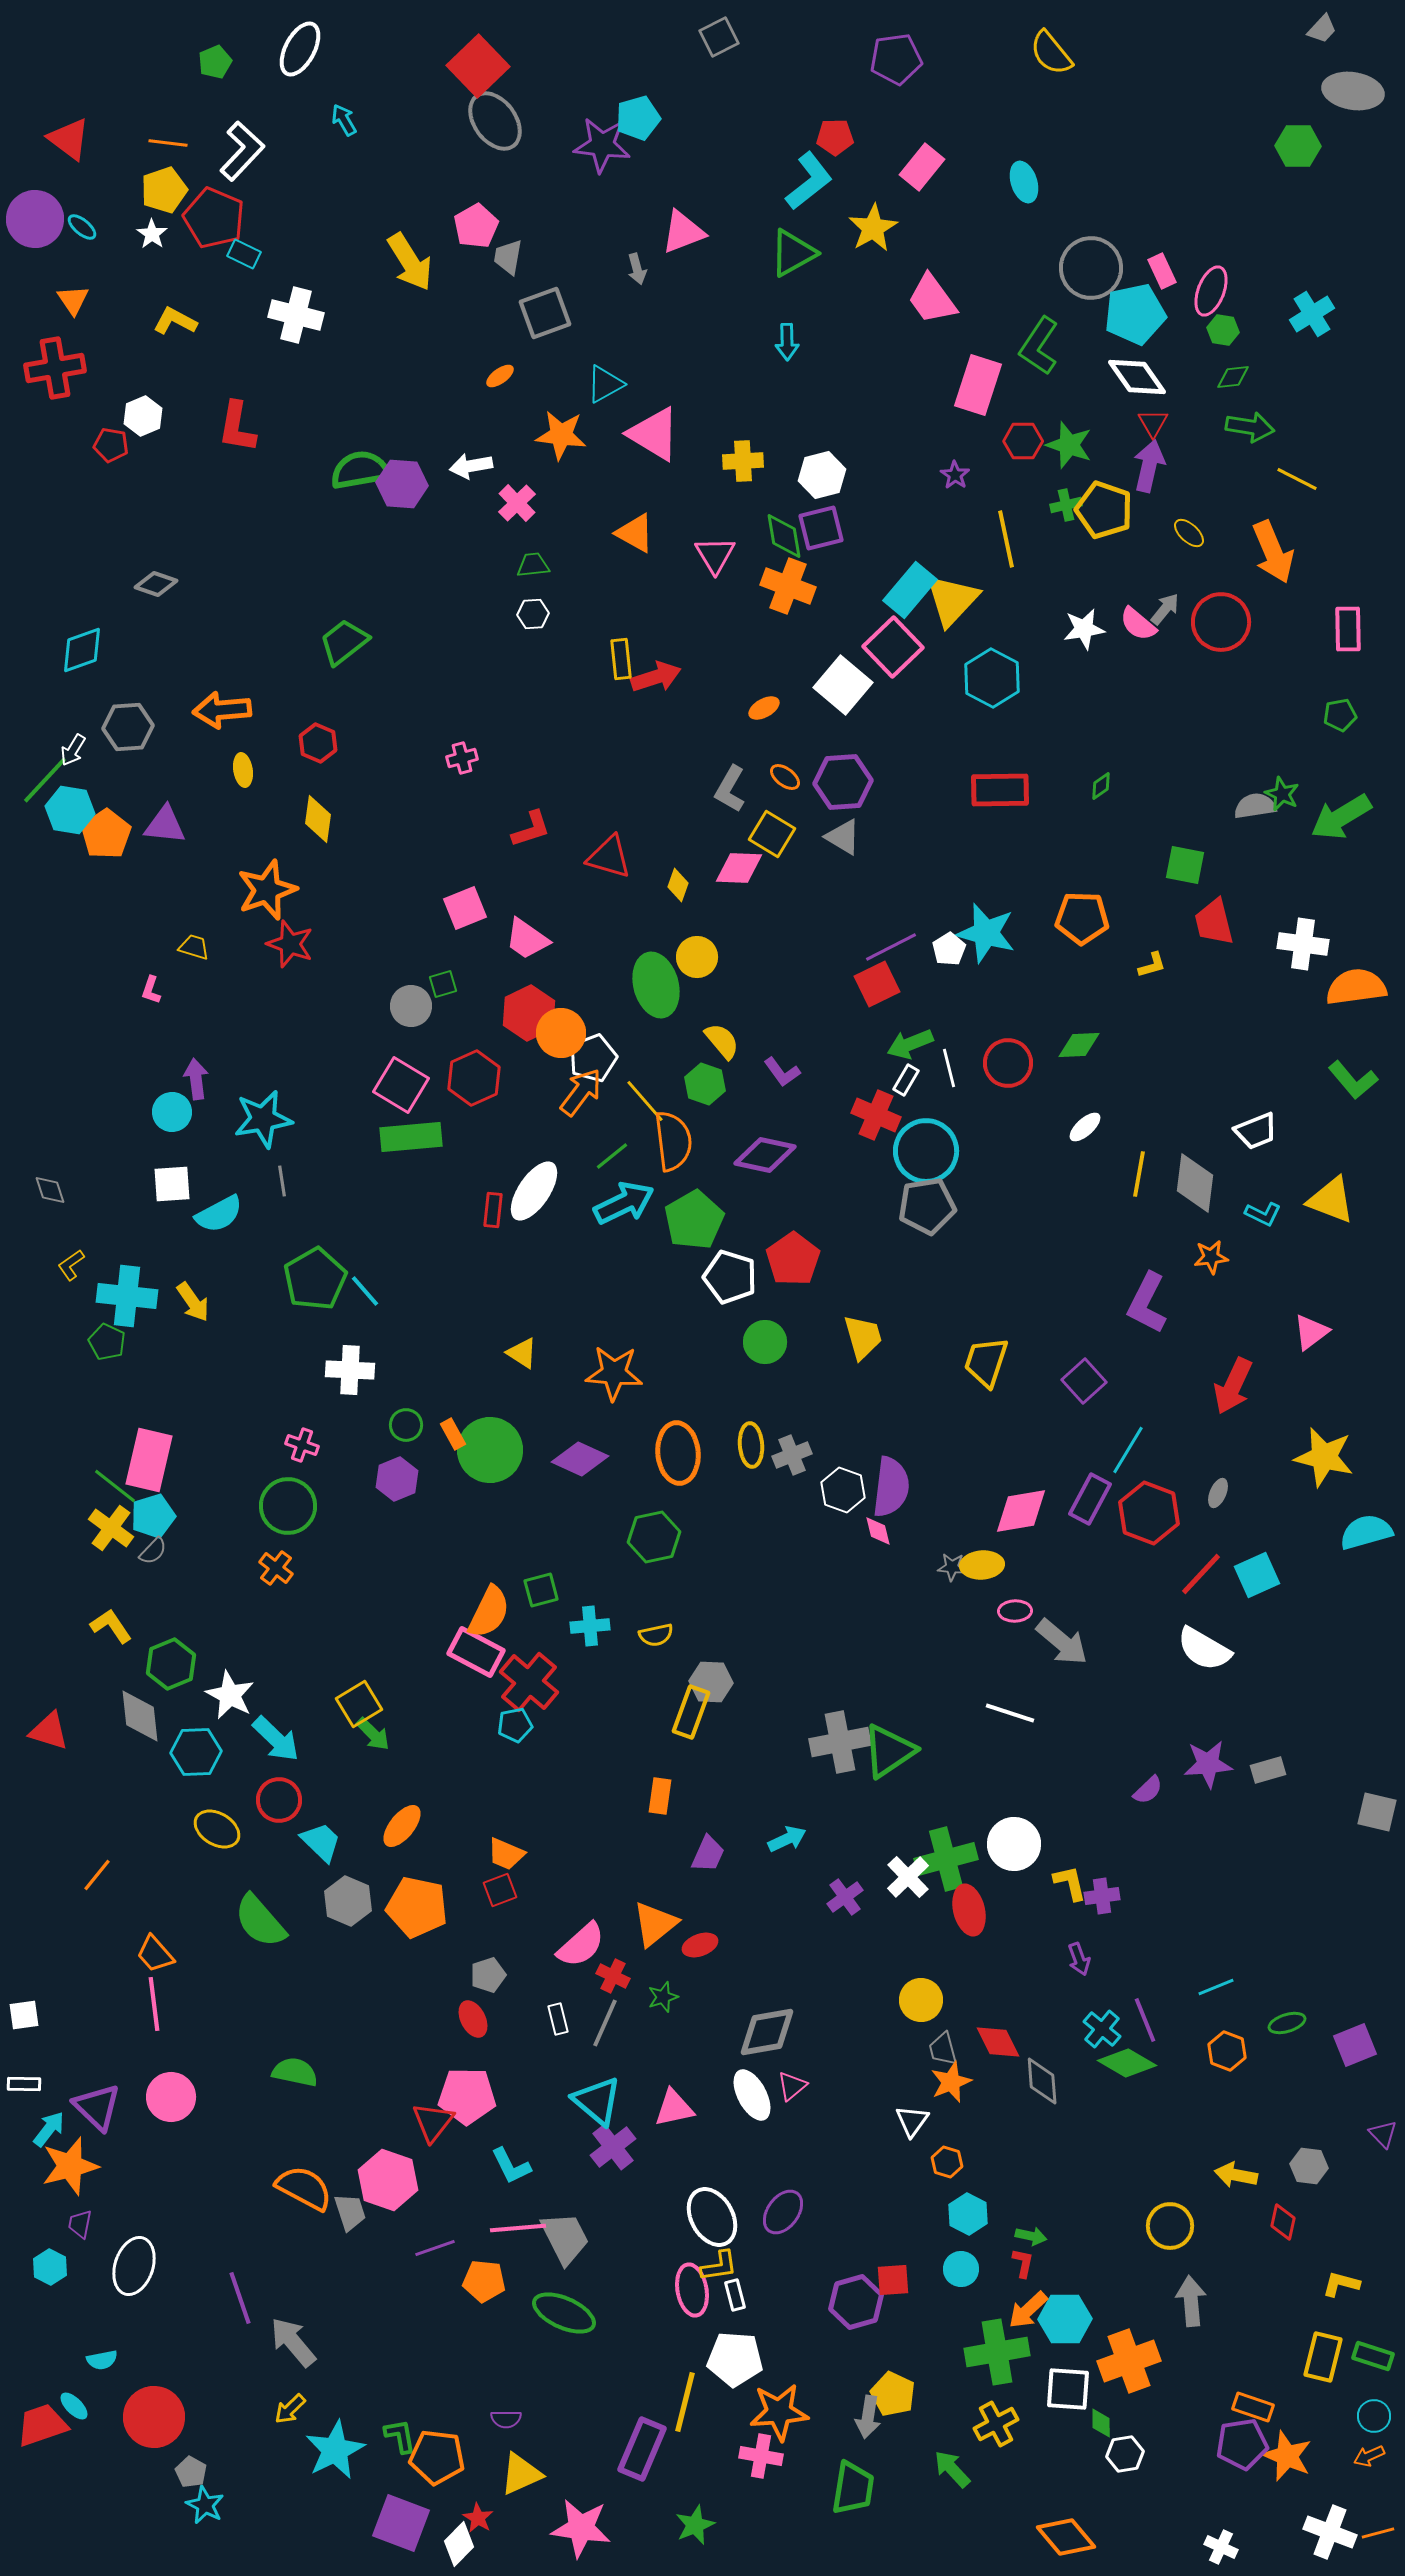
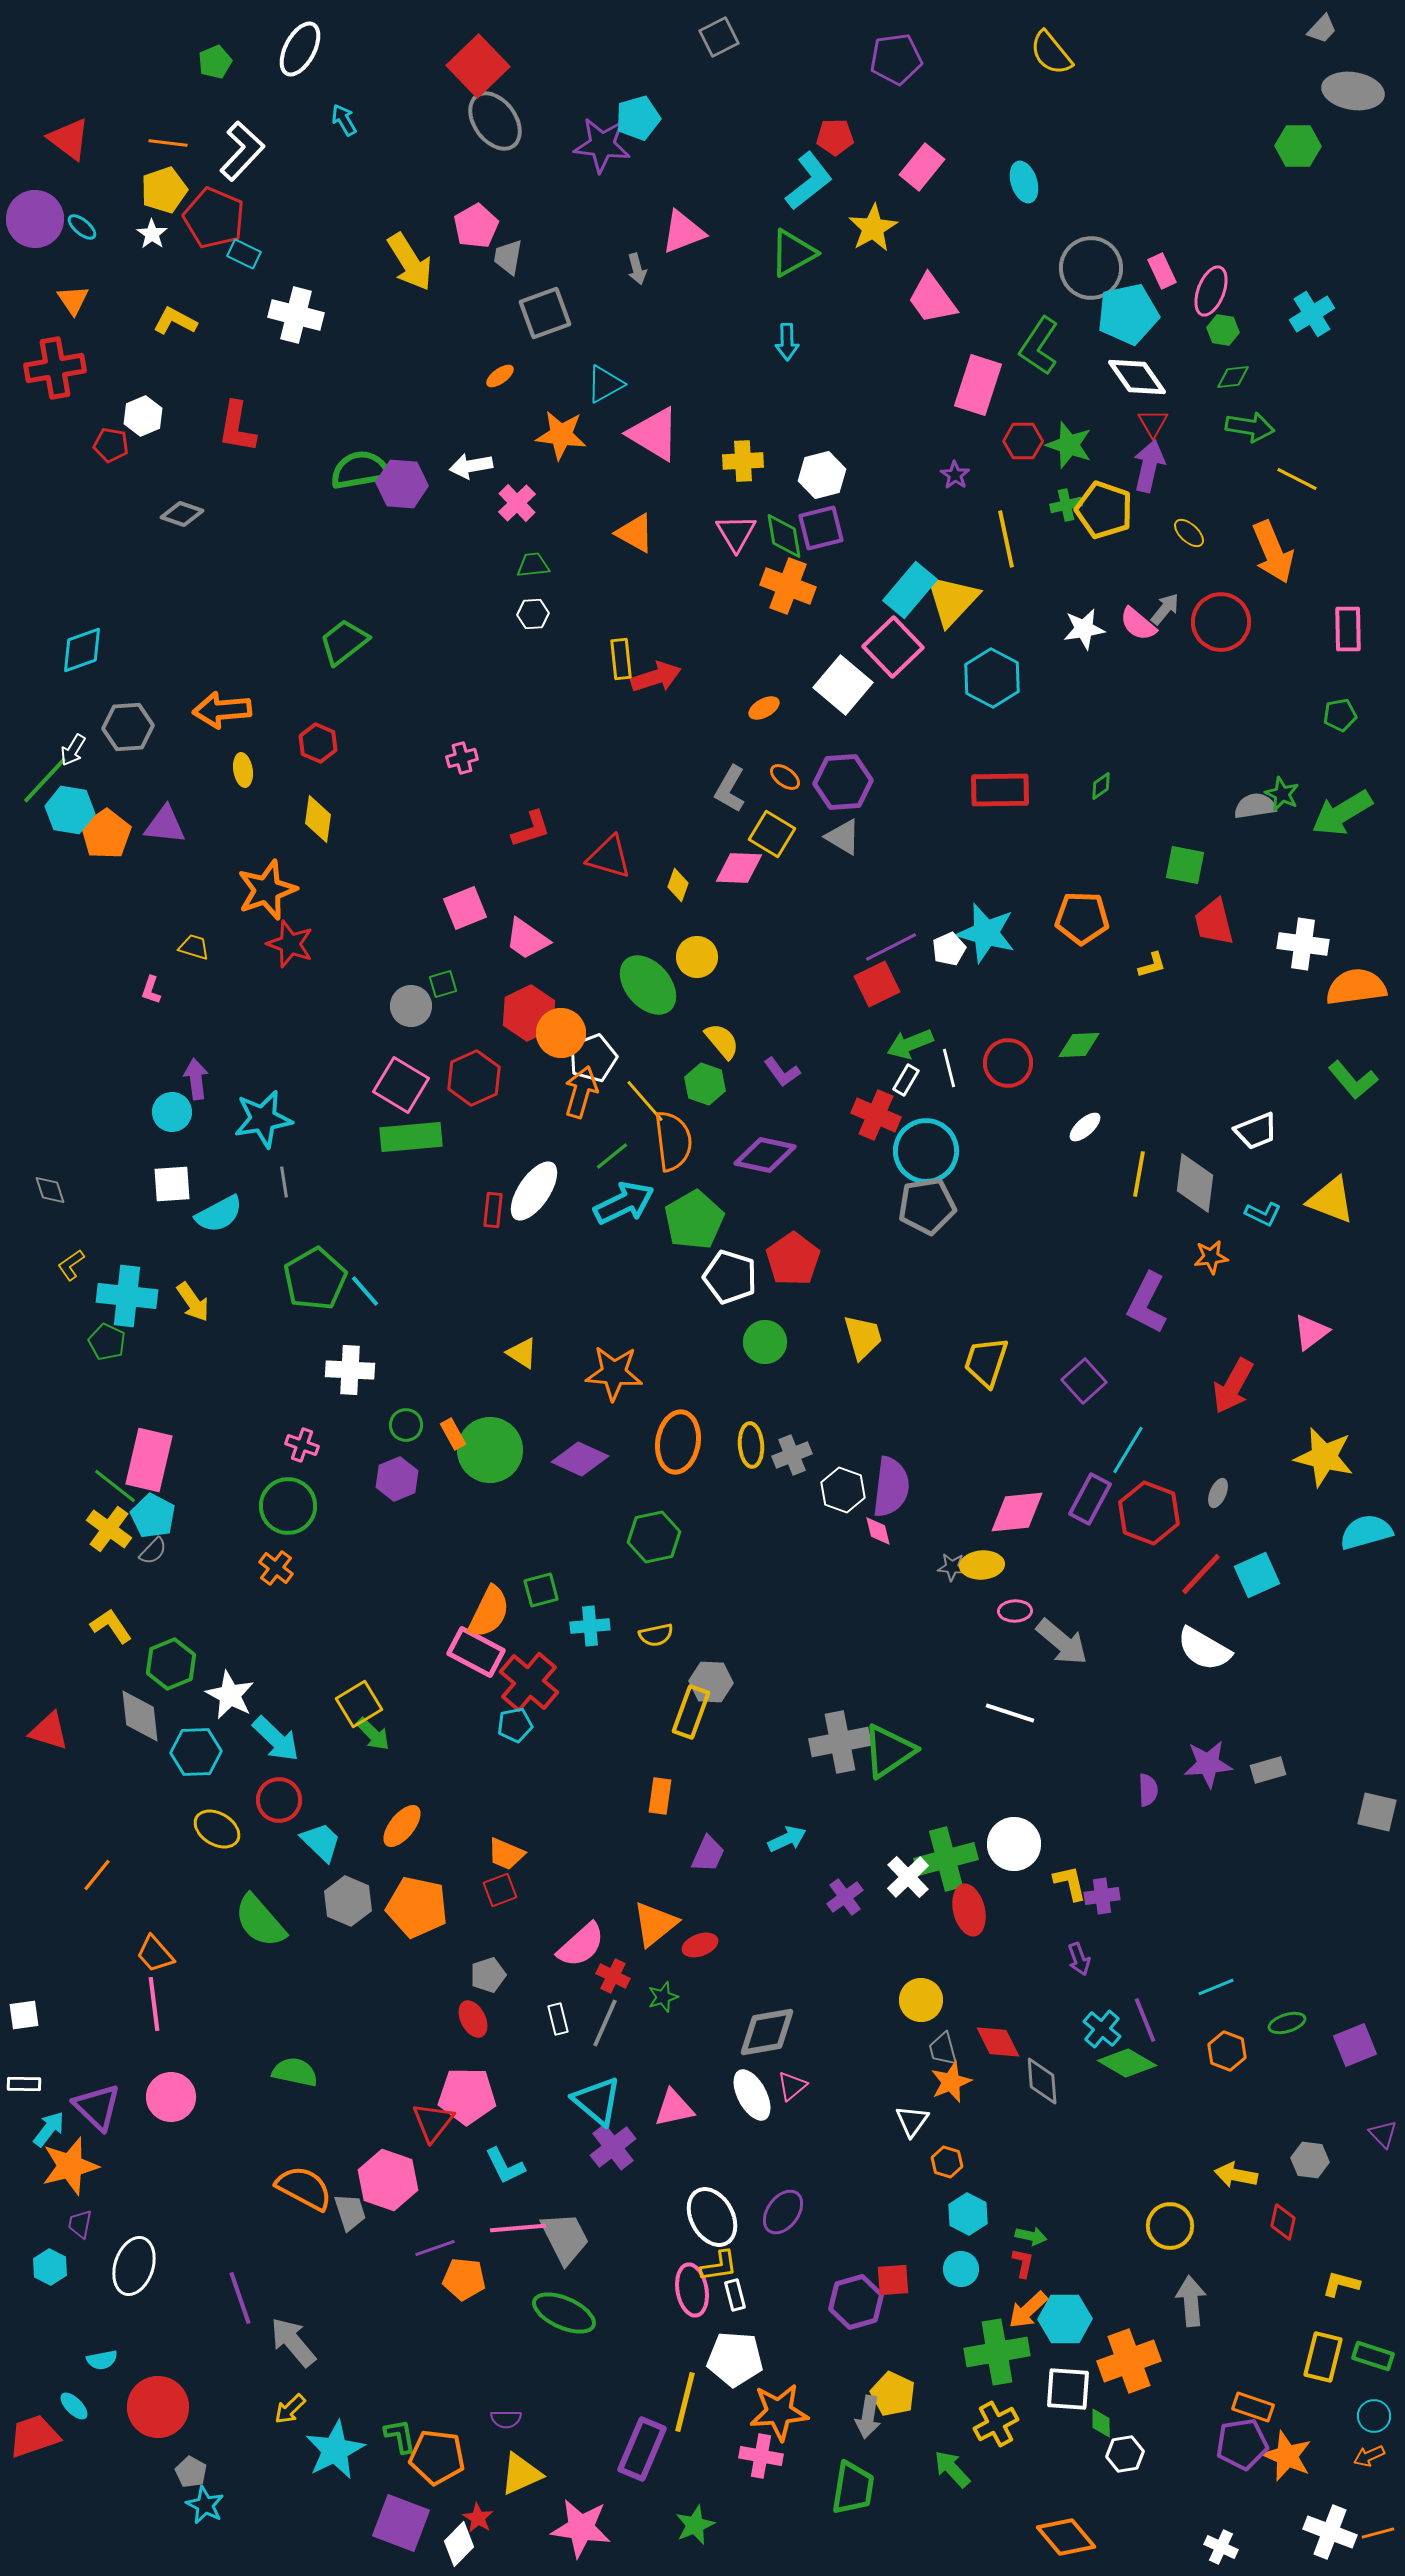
cyan pentagon at (1135, 314): moved 7 px left
pink triangle at (715, 555): moved 21 px right, 22 px up
gray diamond at (156, 584): moved 26 px right, 70 px up
green arrow at (1341, 817): moved 1 px right, 4 px up
white pentagon at (949, 949): rotated 8 degrees clockwise
green ellipse at (656, 985): moved 8 px left; rotated 26 degrees counterclockwise
orange arrow at (581, 1092): rotated 21 degrees counterclockwise
gray line at (282, 1181): moved 2 px right, 1 px down
red arrow at (1233, 1386): rotated 4 degrees clockwise
orange ellipse at (678, 1453): moved 11 px up; rotated 14 degrees clockwise
pink diamond at (1021, 1511): moved 4 px left, 1 px down; rotated 4 degrees clockwise
cyan pentagon at (153, 1516): rotated 27 degrees counterclockwise
yellow cross at (111, 1528): moved 2 px left, 1 px down
purple semicircle at (1148, 1790): rotated 48 degrees counterclockwise
cyan L-shape at (511, 2166): moved 6 px left
gray hexagon at (1309, 2166): moved 1 px right, 6 px up
orange pentagon at (484, 2281): moved 20 px left, 2 px up
red circle at (154, 2417): moved 4 px right, 10 px up
red trapezoid at (42, 2425): moved 8 px left, 11 px down
